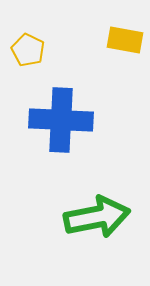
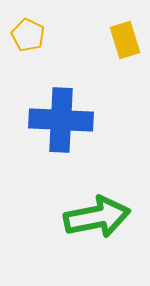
yellow rectangle: rotated 63 degrees clockwise
yellow pentagon: moved 15 px up
